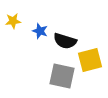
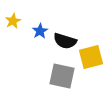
yellow star: rotated 21 degrees counterclockwise
blue star: rotated 21 degrees clockwise
yellow square: moved 1 px right, 3 px up
